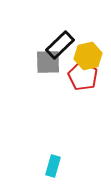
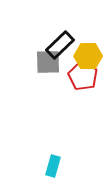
yellow hexagon: rotated 12 degrees clockwise
